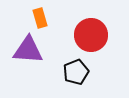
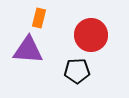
orange rectangle: moved 1 px left; rotated 30 degrees clockwise
black pentagon: moved 1 px right, 1 px up; rotated 20 degrees clockwise
